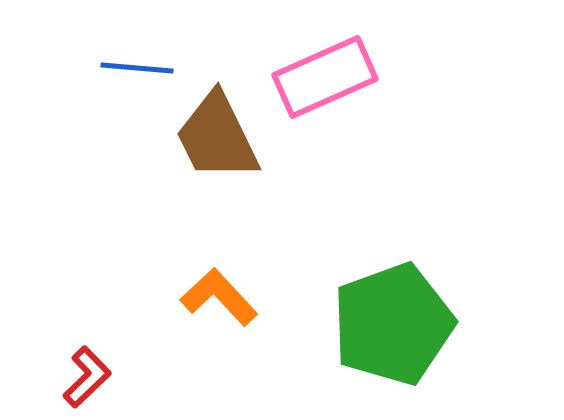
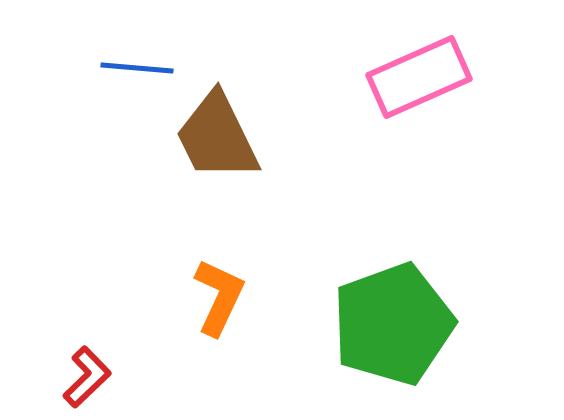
pink rectangle: moved 94 px right
orange L-shape: rotated 68 degrees clockwise
